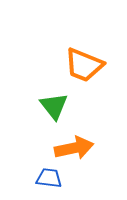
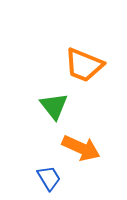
orange arrow: moved 7 px right; rotated 36 degrees clockwise
blue trapezoid: rotated 52 degrees clockwise
